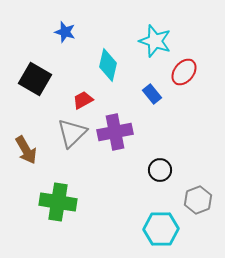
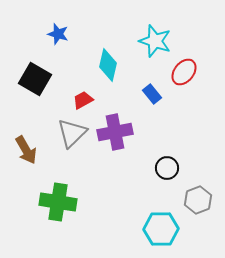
blue star: moved 7 px left, 2 px down
black circle: moved 7 px right, 2 px up
